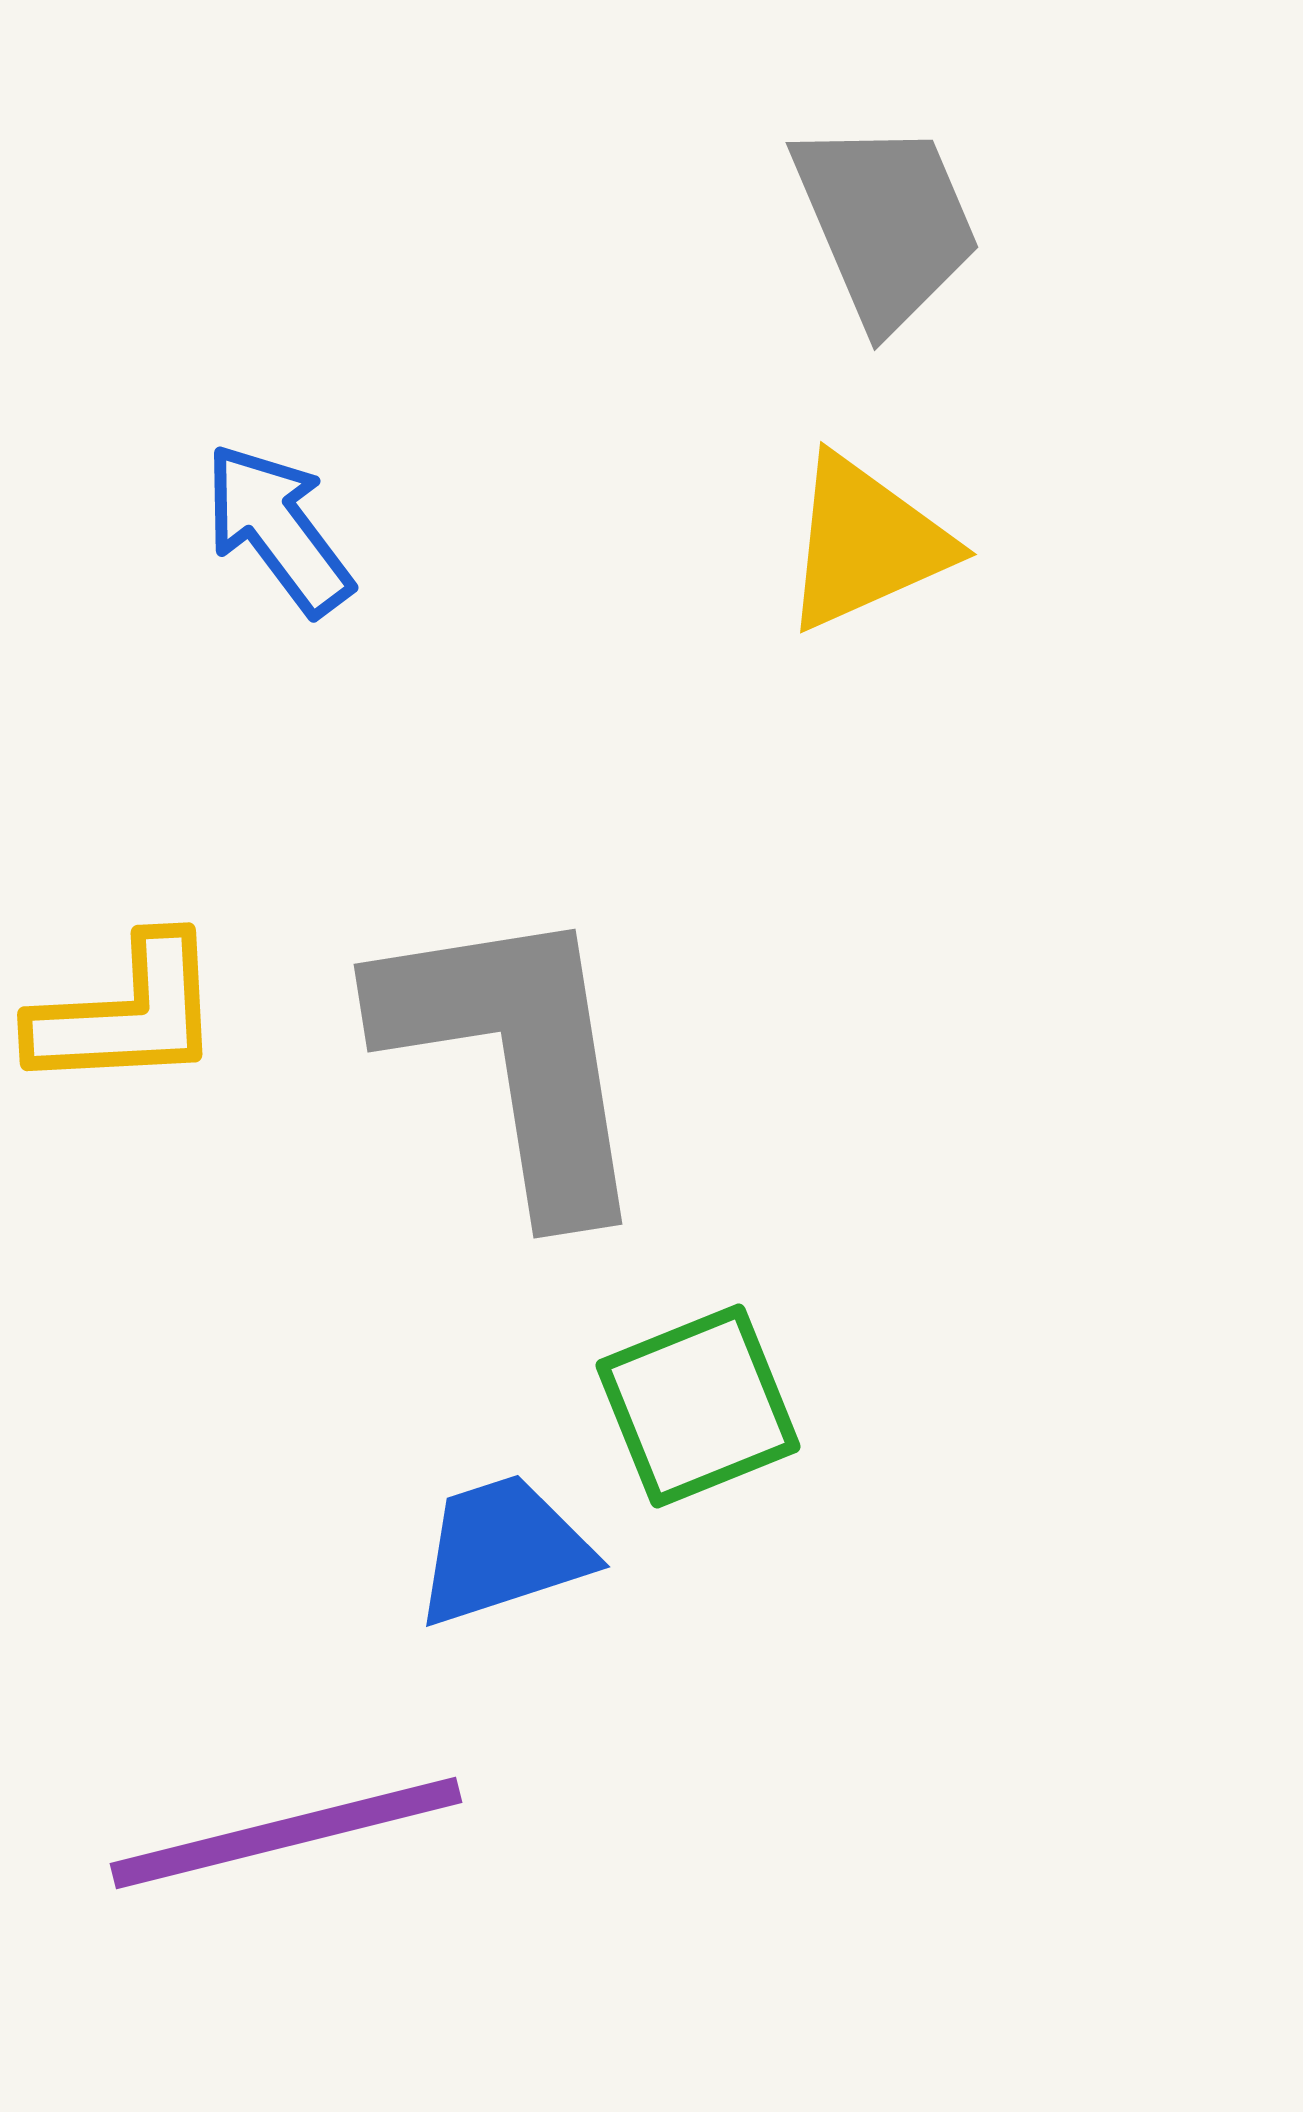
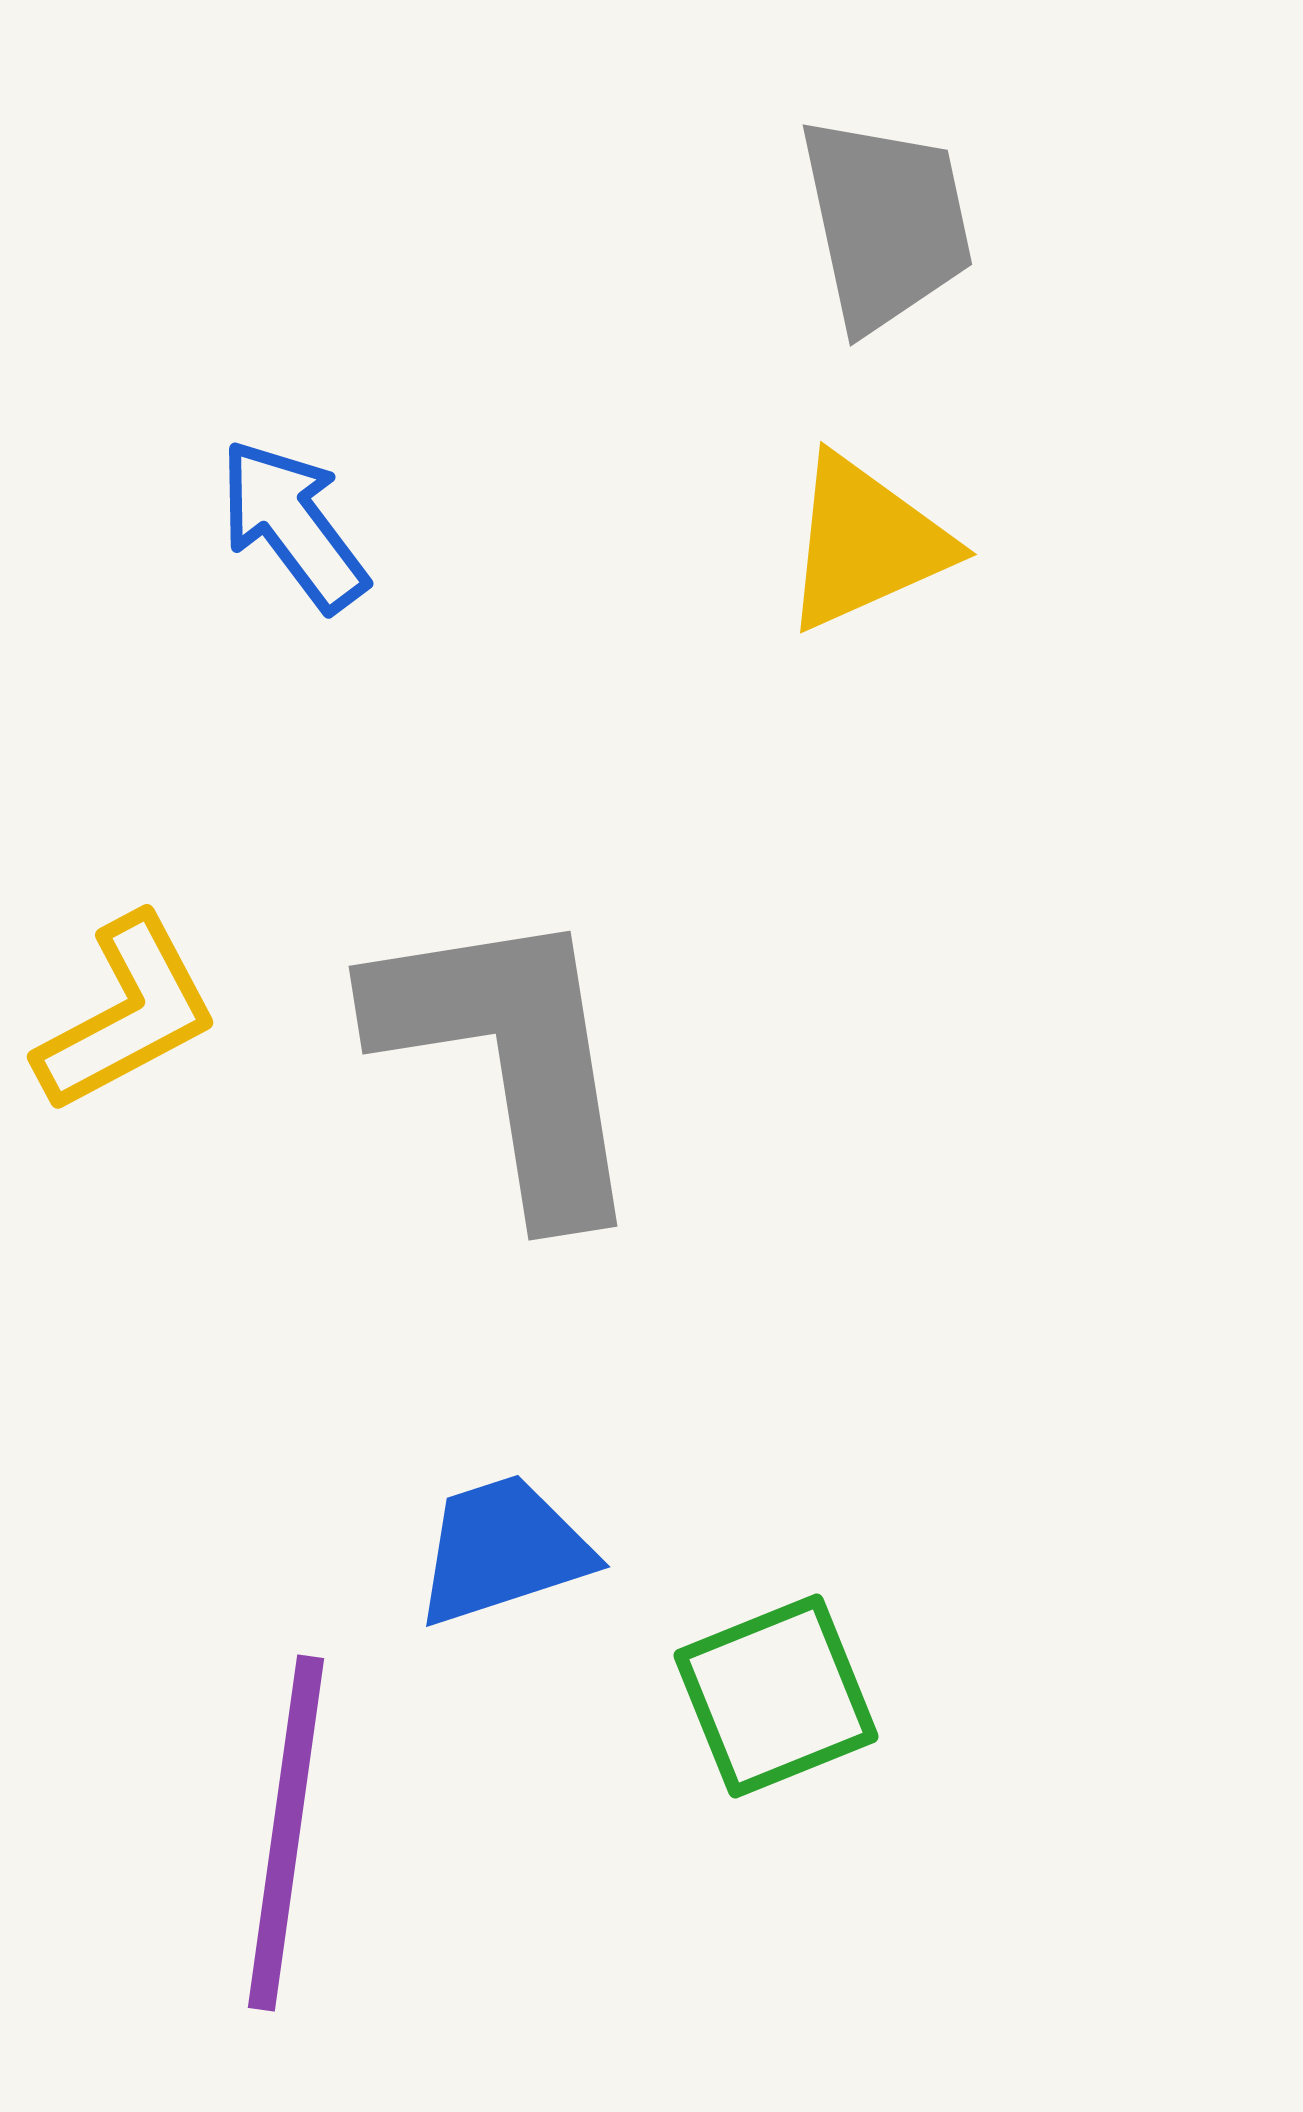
gray trapezoid: rotated 11 degrees clockwise
blue arrow: moved 15 px right, 4 px up
yellow L-shape: rotated 25 degrees counterclockwise
gray L-shape: moved 5 px left, 2 px down
green square: moved 78 px right, 290 px down
purple line: rotated 68 degrees counterclockwise
